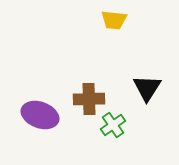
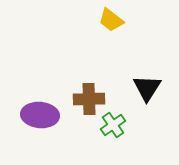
yellow trapezoid: moved 3 px left; rotated 32 degrees clockwise
purple ellipse: rotated 15 degrees counterclockwise
